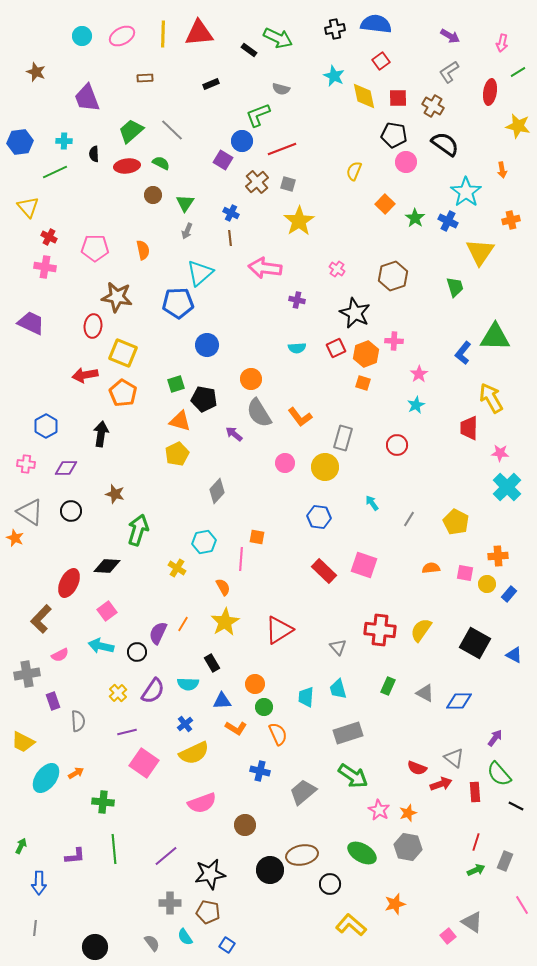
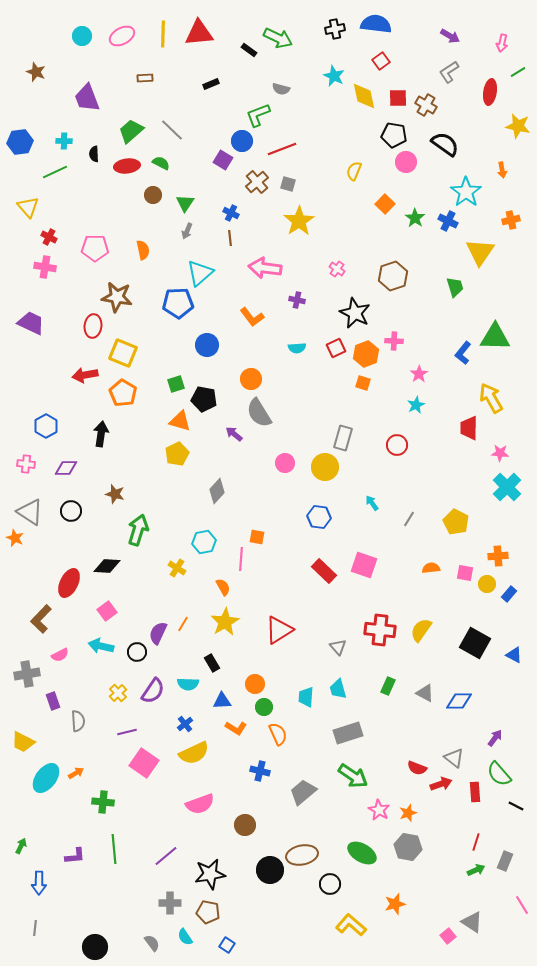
brown cross at (433, 106): moved 7 px left, 1 px up
orange L-shape at (300, 417): moved 48 px left, 100 px up
pink semicircle at (202, 803): moved 2 px left, 1 px down
